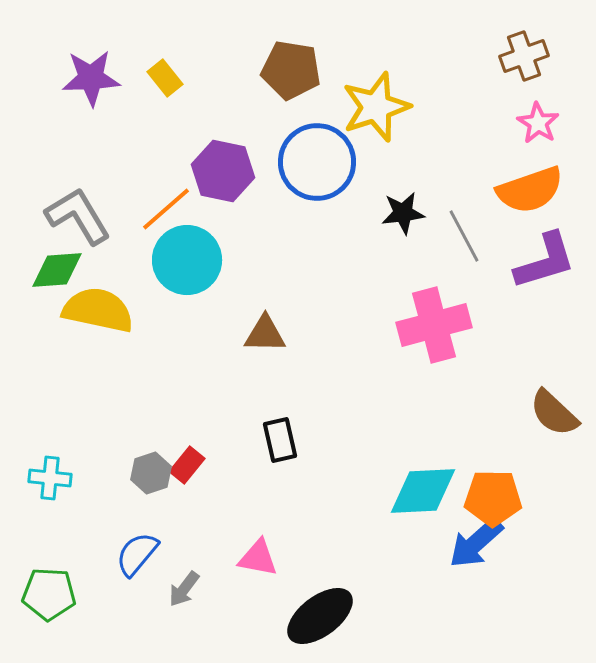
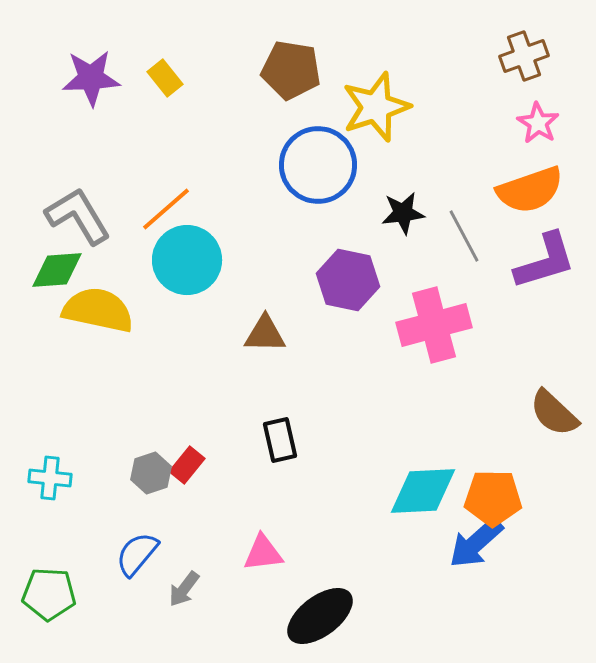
blue circle: moved 1 px right, 3 px down
purple hexagon: moved 125 px right, 109 px down
pink triangle: moved 5 px right, 5 px up; rotated 18 degrees counterclockwise
